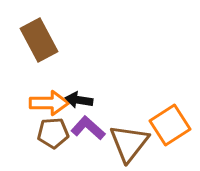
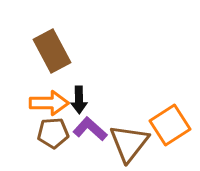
brown rectangle: moved 13 px right, 11 px down
black arrow: rotated 100 degrees counterclockwise
purple L-shape: moved 2 px right, 1 px down
